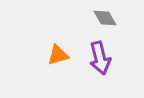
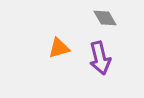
orange triangle: moved 1 px right, 7 px up
